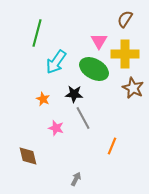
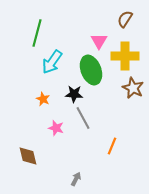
yellow cross: moved 2 px down
cyan arrow: moved 4 px left
green ellipse: moved 3 px left, 1 px down; rotated 40 degrees clockwise
